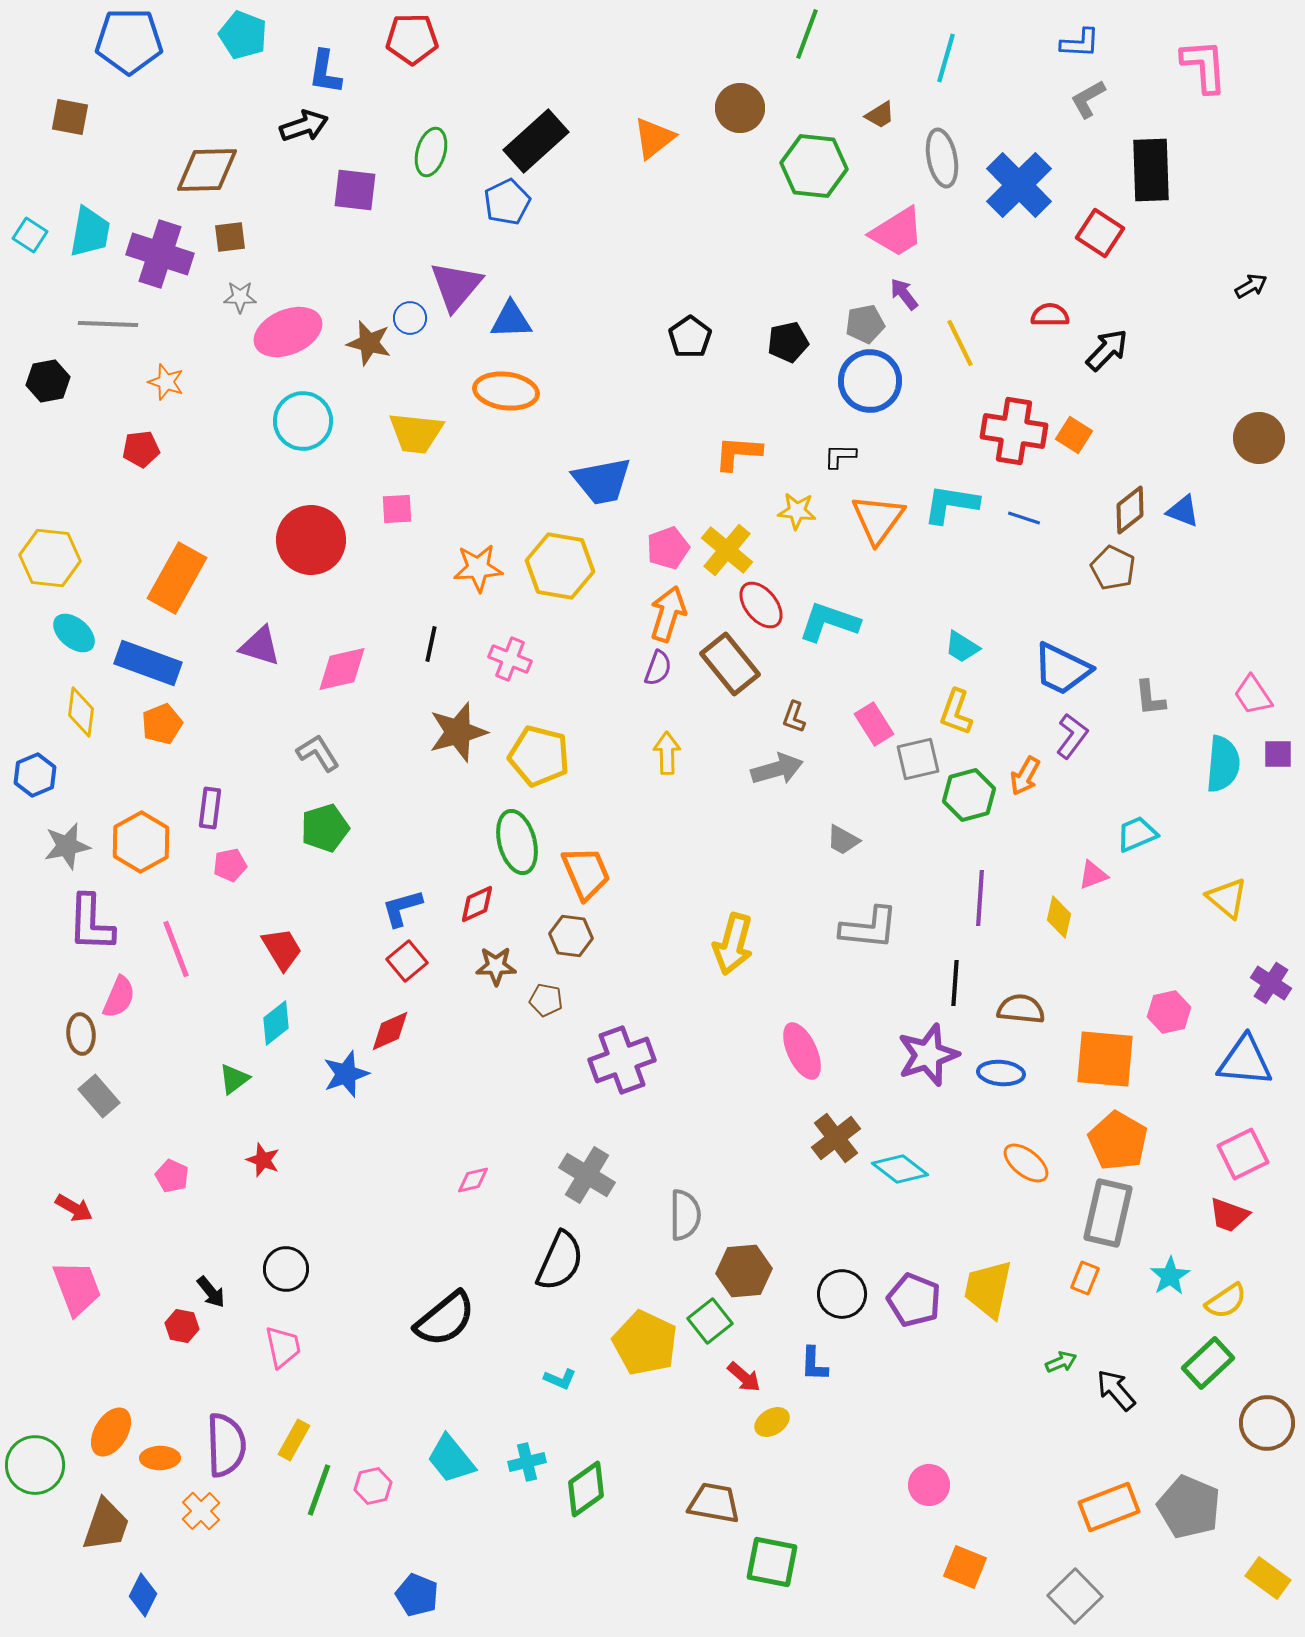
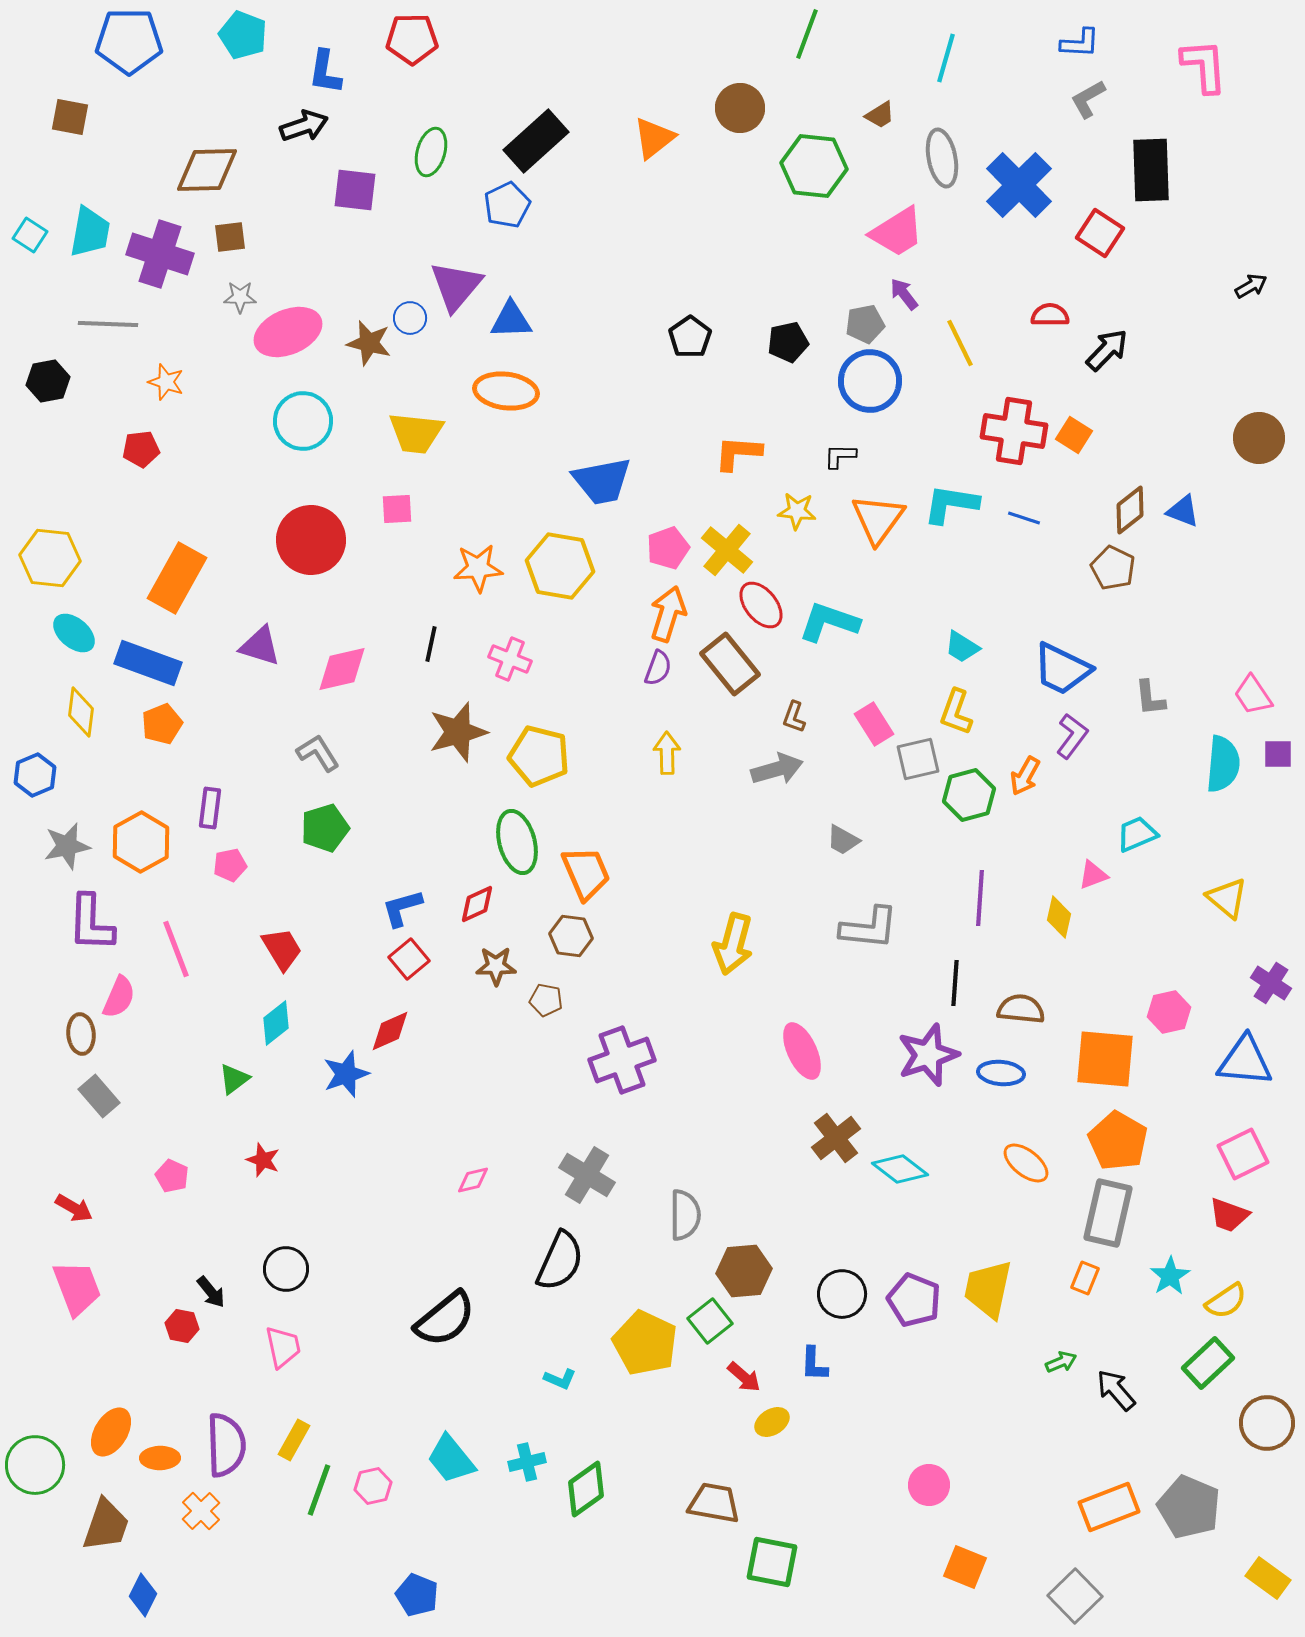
blue pentagon at (507, 202): moved 3 px down
red square at (407, 961): moved 2 px right, 2 px up
